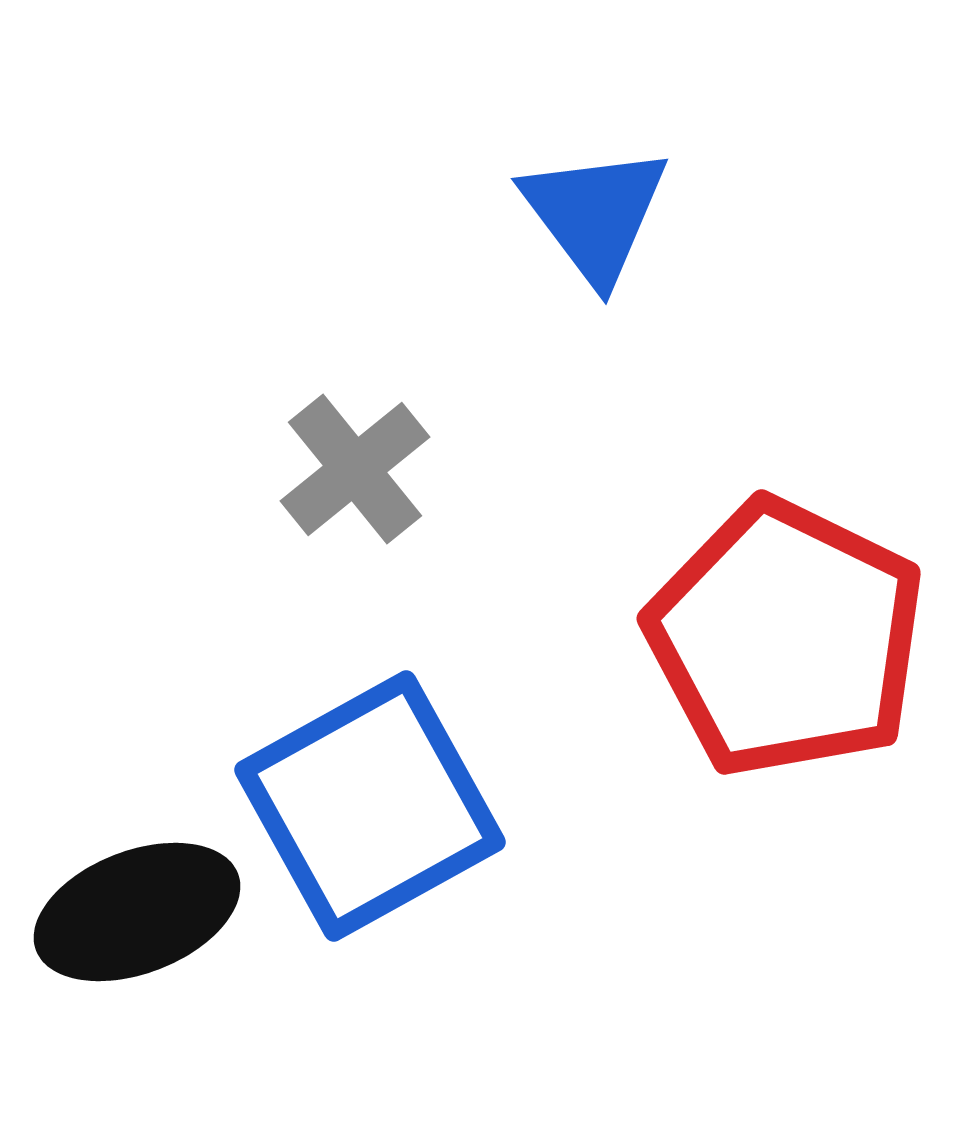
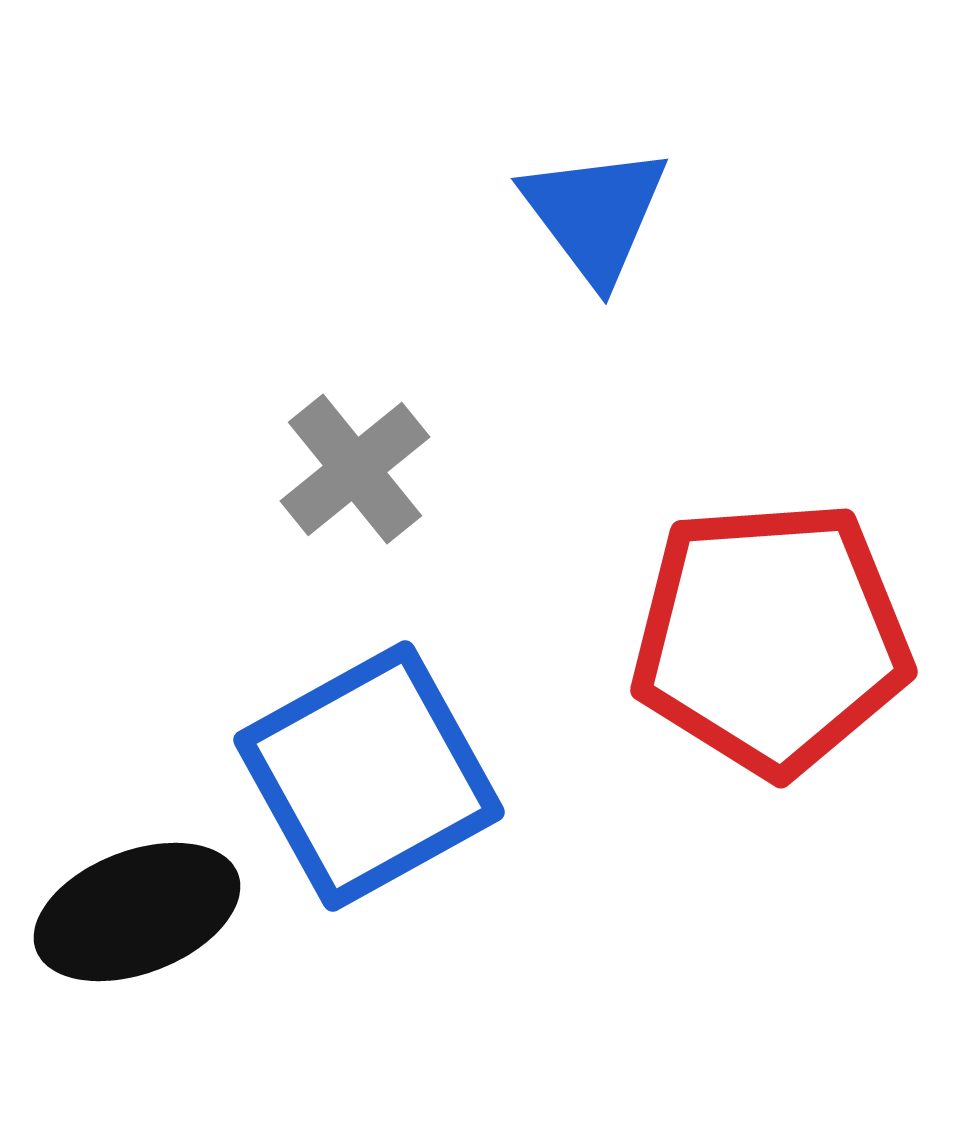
red pentagon: moved 15 px left; rotated 30 degrees counterclockwise
blue square: moved 1 px left, 30 px up
